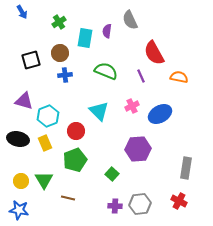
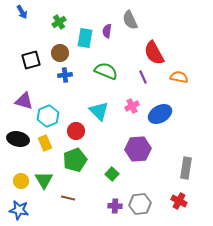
purple line: moved 2 px right, 1 px down
